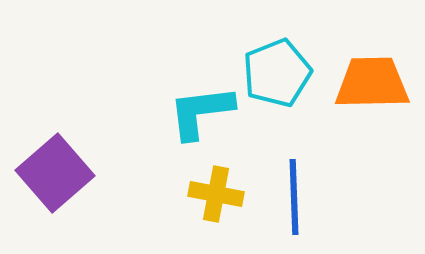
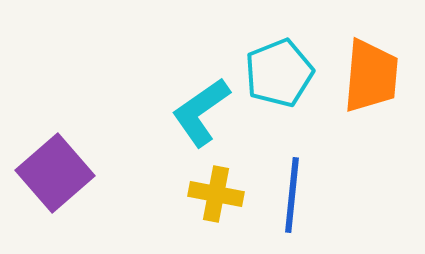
cyan pentagon: moved 2 px right
orange trapezoid: moved 1 px left, 7 px up; rotated 96 degrees clockwise
cyan L-shape: rotated 28 degrees counterclockwise
blue line: moved 2 px left, 2 px up; rotated 8 degrees clockwise
